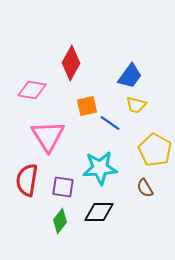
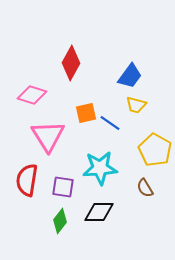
pink diamond: moved 5 px down; rotated 8 degrees clockwise
orange square: moved 1 px left, 7 px down
